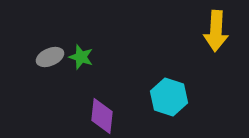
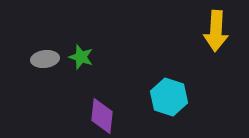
gray ellipse: moved 5 px left, 2 px down; rotated 16 degrees clockwise
